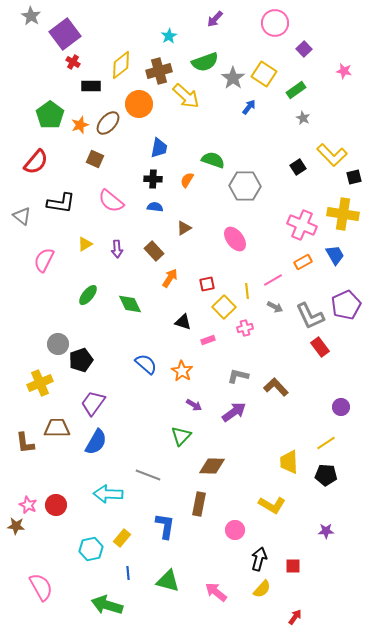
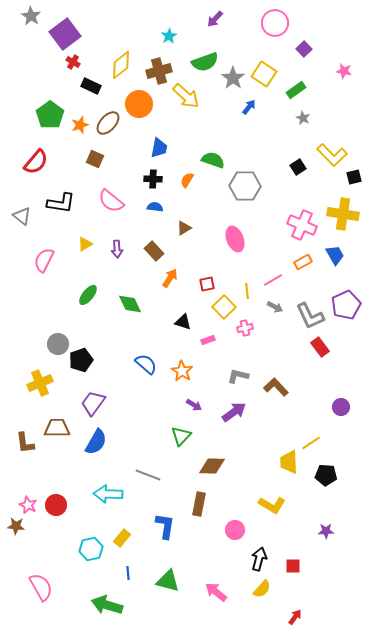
black rectangle at (91, 86): rotated 24 degrees clockwise
pink ellipse at (235, 239): rotated 15 degrees clockwise
yellow line at (326, 443): moved 15 px left
